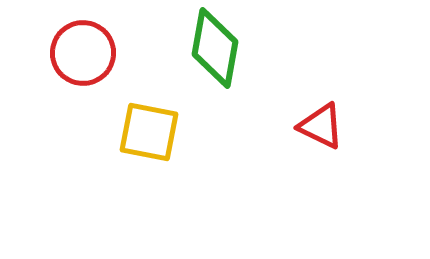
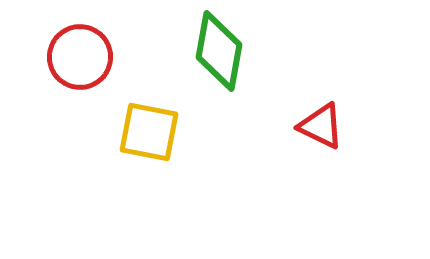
green diamond: moved 4 px right, 3 px down
red circle: moved 3 px left, 4 px down
